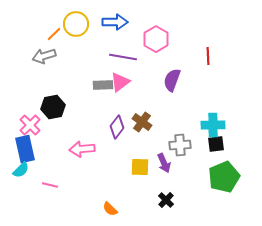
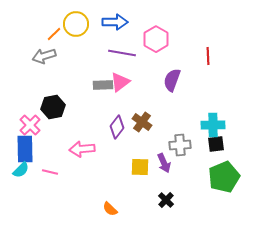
purple line: moved 1 px left, 4 px up
blue rectangle: rotated 12 degrees clockwise
pink line: moved 13 px up
